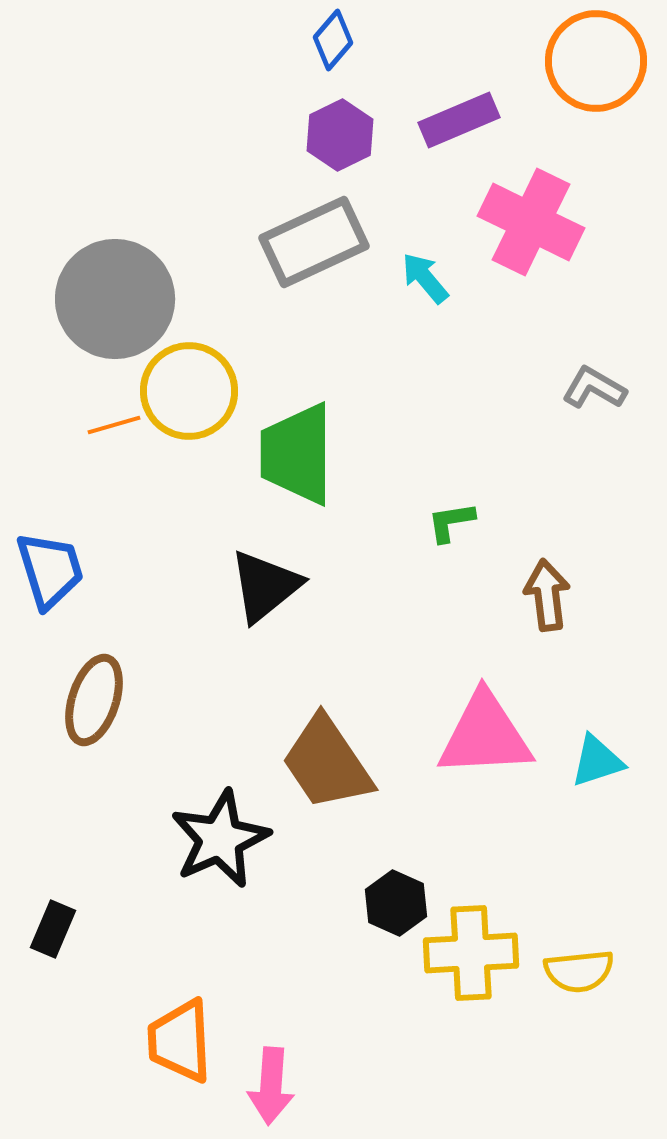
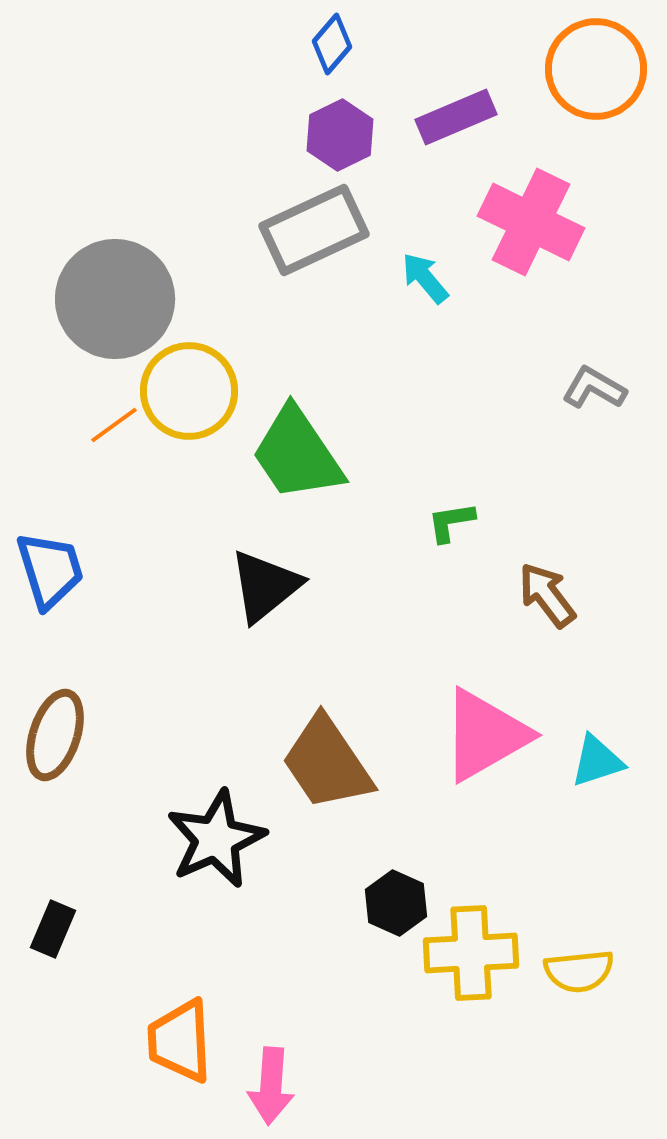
blue diamond: moved 1 px left, 4 px down
orange circle: moved 8 px down
purple rectangle: moved 3 px left, 3 px up
gray rectangle: moved 12 px up
orange line: rotated 20 degrees counterclockwise
green trapezoid: rotated 34 degrees counterclockwise
brown arrow: rotated 30 degrees counterclockwise
brown ellipse: moved 39 px left, 35 px down
pink triangle: rotated 27 degrees counterclockwise
black star: moved 4 px left
